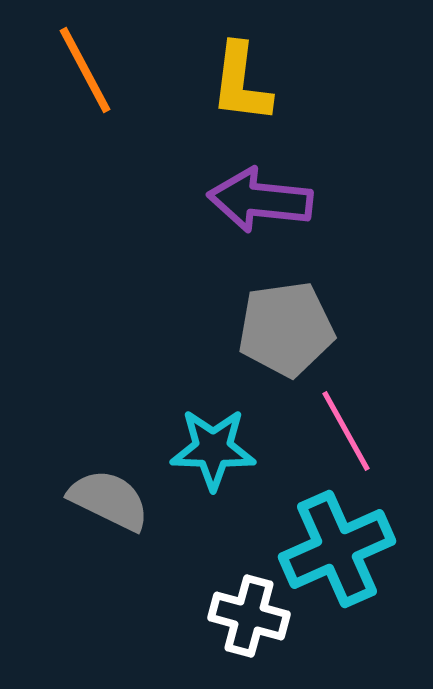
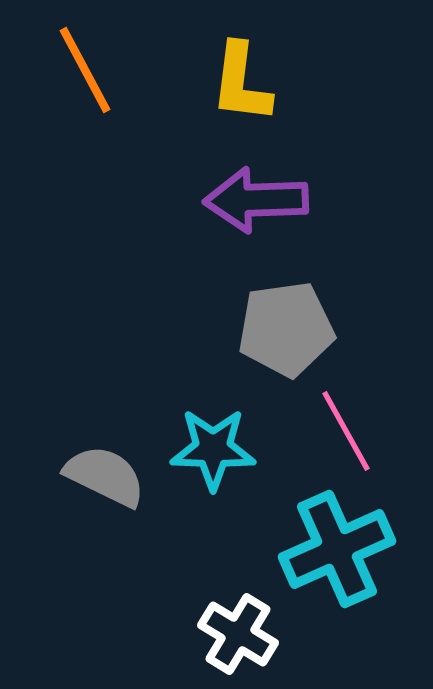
purple arrow: moved 4 px left; rotated 8 degrees counterclockwise
gray semicircle: moved 4 px left, 24 px up
white cross: moved 11 px left, 18 px down; rotated 16 degrees clockwise
